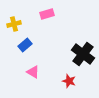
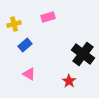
pink rectangle: moved 1 px right, 3 px down
pink triangle: moved 4 px left, 2 px down
red star: rotated 16 degrees clockwise
